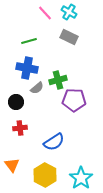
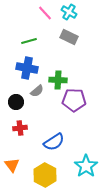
green cross: rotated 18 degrees clockwise
gray semicircle: moved 3 px down
cyan star: moved 5 px right, 12 px up
